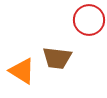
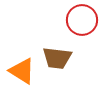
red circle: moved 7 px left
